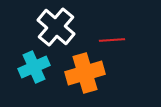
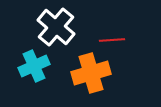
cyan cross: moved 1 px up
orange cross: moved 6 px right
